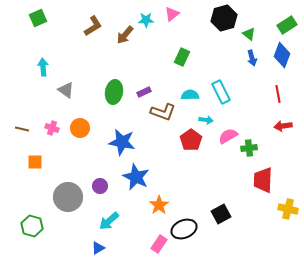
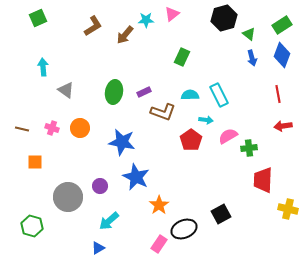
green rectangle at (287, 25): moved 5 px left
cyan rectangle at (221, 92): moved 2 px left, 3 px down
